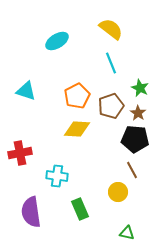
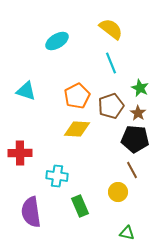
red cross: rotated 10 degrees clockwise
green rectangle: moved 3 px up
